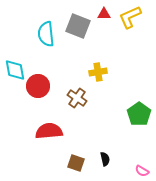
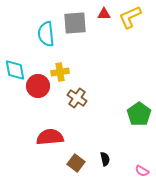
gray square: moved 3 px left, 3 px up; rotated 25 degrees counterclockwise
yellow cross: moved 38 px left
red semicircle: moved 1 px right, 6 px down
brown square: rotated 18 degrees clockwise
